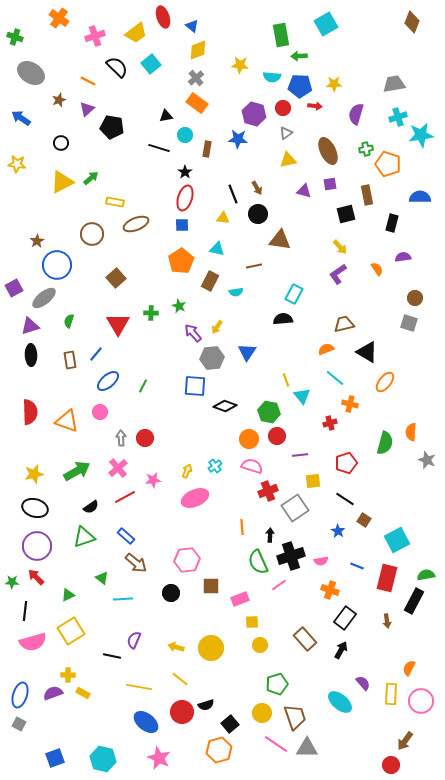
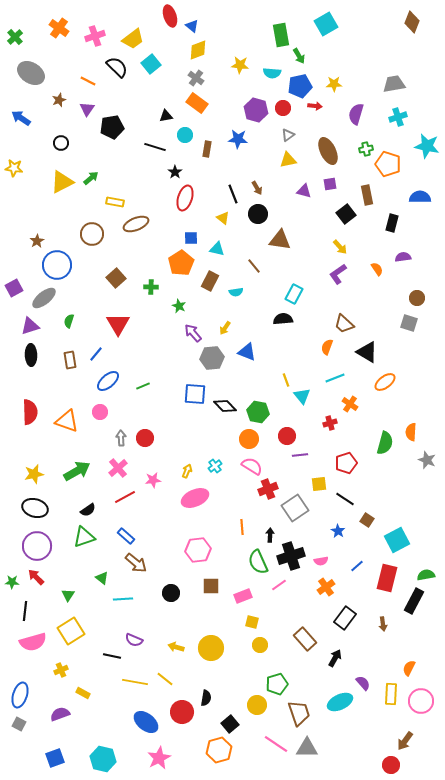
red ellipse at (163, 17): moved 7 px right, 1 px up
orange cross at (59, 18): moved 10 px down
yellow trapezoid at (136, 33): moved 3 px left, 6 px down
green cross at (15, 37): rotated 28 degrees clockwise
green arrow at (299, 56): rotated 119 degrees counterclockwise
cyan semicircle at (272, 77): moved 4 px up
gray cross at (196, 78): rotated 14 degrees counterclockwise
blue pentagon at (300, 86): rotated 15 degrees counterclockwise
purple triangle at (87, 109): rotated 14 degrees counterclockwise
purple hexagon at (254, 114): moved 2 px right, 4 px up
black pentagon at (112, 127): rotated 20 degrees counterclockwise
gray triangle at (286, 133): moved 2 px right, 2 px down
cyan star at (421, 135): moved 6 px right, 11 px down; rotated 20 degrees clockwise
black line at (159, 148): moved 4 px left, 1 px up
yellow star at (17, 164): moved 3 px left, 4 px down
black star at (185, 172): moved 10 px left
black square at (346, 214): rotated 24 degrees counterclockwise
yellow triangle at (223, 218): rotated 32 degrees clockwise
blue square at (182, 225): moved 9 px right, 13 px down
orange pentagon at (181, 261): moved 2 px down
brown line at (254, 266): rotated 63 degrees clockwise
brown circle at (415, 298): moved 2 px right
green cross at (151, 313): moved 26 px up
brown trapezoid at (344, 324): rotated 125 degrees counterclockwise
yellow arrow at (217, 327): moved 8 px right, 1 px down
orange semicircle at (326, 349): moved 1 px right, 2 px up; rotated 49 degrees counterclockwise
blue triangle at (247, 352): rotated 42 degrees counterclockwise
cyan line at (335, 378): rotated 60 degrees counterclockwise
orange ellipse at (385, 382): rotated 15 degrees clockwise
green line at (143, 386): rotated 40 degrees clockwise
blue square at (195, 386): moved 8 px down
orange cross at (350, 404): rotated 21 degrees clockwise
black diamond at (225, 406): rotated 25 degrees clockwise
green hexagon at (269, 412): moved 11 px left
red circle at (277, 436): moved 10 px right
pink semicircle at (252, 466): rotated 15 degrees clockwise
yellow square at (313, 481): moved 6 px right, 3 px down
red cross at (268, 491): moved 2 px up
black semicircle at (91, 507): moved 3 px left, 3 px down
brown square at (364, 520): moved 3 px right
pink hexagon at (187, 560): moved 11 px right, 10 px up
blue line at (357, 566): rotated 64 degrees counterclockwise
orange cross at (330, 590): moved 4 px left, 3 px up; rotated 36 degrees clockwise
green triangle at (68, 595): rotated 32 degrees counterclockwise
pink rectangle at (240, 599): moved 3 px right, 3 px up
brown arrow at (387, 621): moved 4 px left, 3 px down
yellow square at (252, 622): rotated 16 degrees clockwise
purple semicircle at (134, 640): rotated 90 degrees counterclockwise
black arrow at (341, 650): moved 6 px left, 8 px down
yellow cross at (68, 675): moved 7 px left, 5 px up; rotated 24 degrees counterclockwise
yellow line at (180, 679): moved 15 px left
yellow line at (139, 687): moved 4 px left, 5 px up
purple semicircle at (53, 693): moved 7 px right, 21 px down
cyan ellipse at (340, 702): rotated 65 degrees counterclockwise
black semicircle at (206, 705): moved 7 px up; rotated 63 degrees counterclockwise
yellow circle at (262, 713): moved 5 px left, 8 px up
brown trapezoid at (295, 717): moved 4 px right, 4 px up
pink star at (159, 758): rotated 20 degrees clockwise
